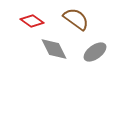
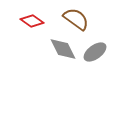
gray diamond: moved 9 px right
